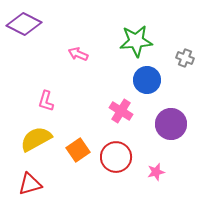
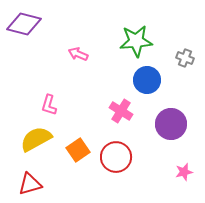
purple diamond: rotated 12 degrees counterclockwise
pink L-shape: moved 3 px right, 4 px down
pink star: moved 28 px right
